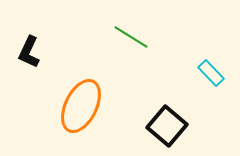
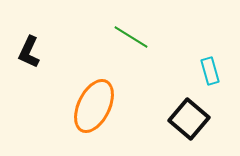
cyan rectangle: moved 1 px left, 2 px up; rotated 28 degrees clockwise
orange ellipse: moved 13 px right
black square: moved 22 px right, 7 px up
